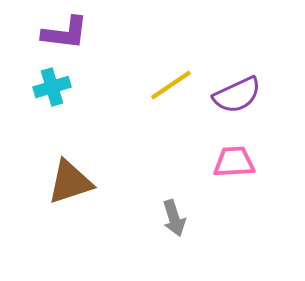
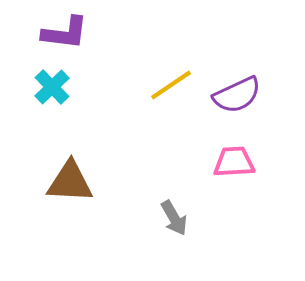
cyan cross: rotated 27 degrees counterclockwise
brown triangle: rotated 21 degrees clockwise
gray arrow: rotated 12 degrees counterclockwise
